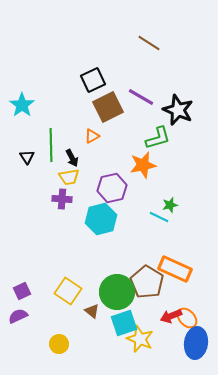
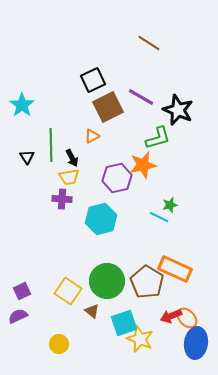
purple hexagon: moved 5 px right, 10 px up
green circle: moved 10 px left, 11 px up
